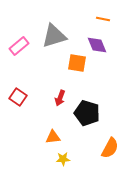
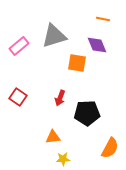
black pentagon: rotated 20 degrees counterclockwise
